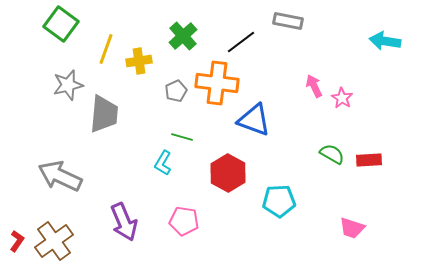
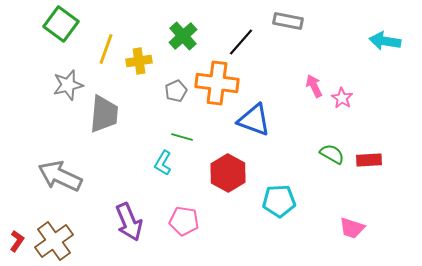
black line: rotated 12 degrees counterclockwise
purple arrow: moved 5 px right
